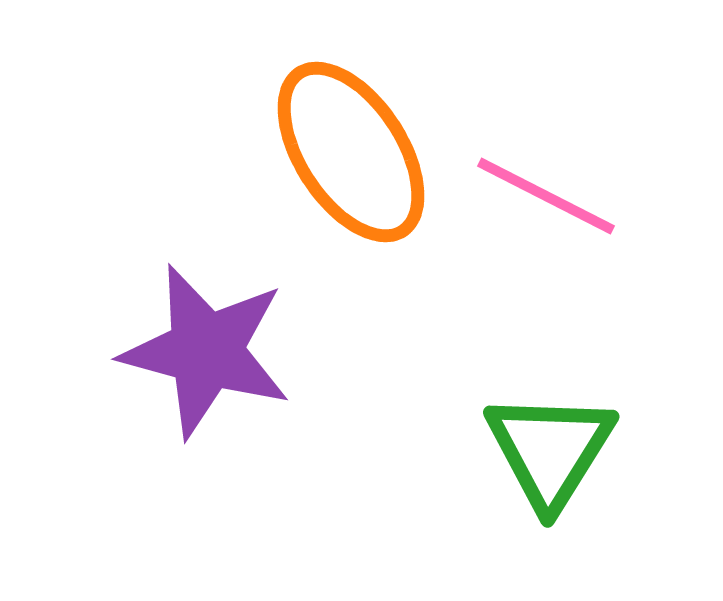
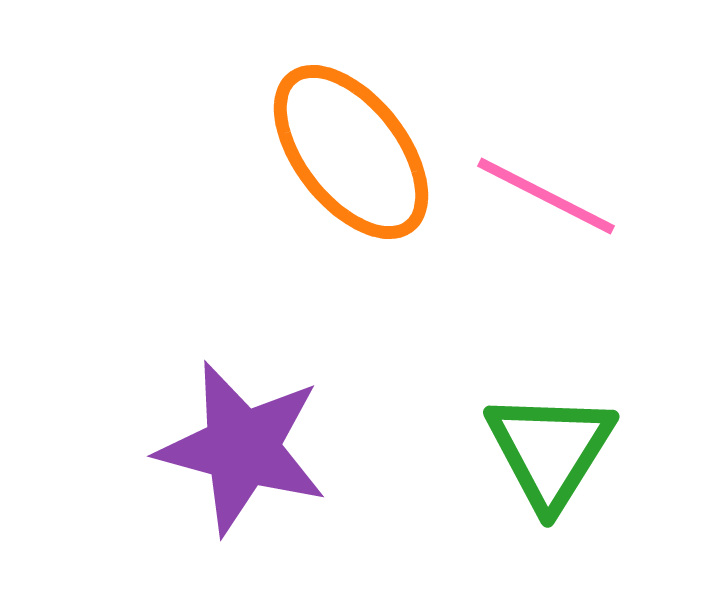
orange ellipse: rotated 5 degrees counterclockwise
purple star: moved 36 px right, 97 px down
